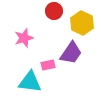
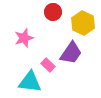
red circle: moved 1 px left, 1 px down
yellow hexagon: moved 1 px right
pink rectangle: rotated 56 degrees clockwise
